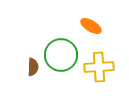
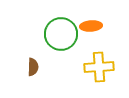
orange ellipse: rotated 35 degrees counterclockwise
green circle: moved 21 px up
